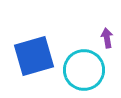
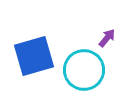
purple arrow: rotated 48 degrees clockwise
